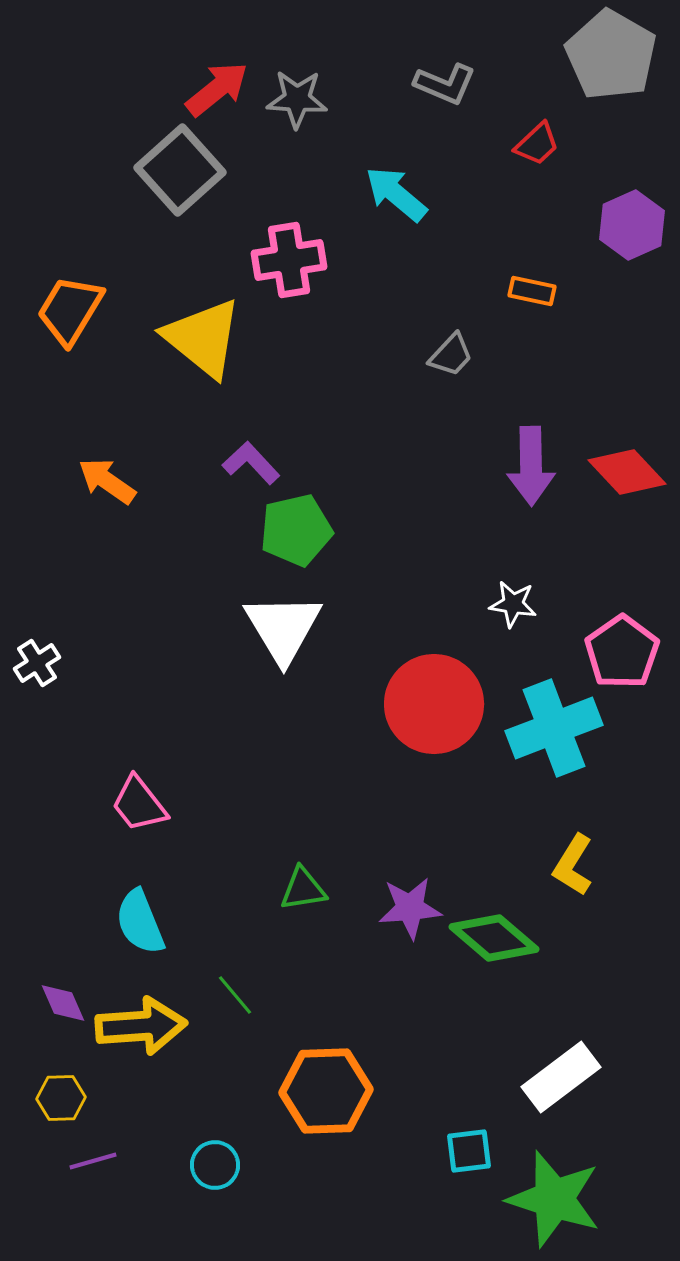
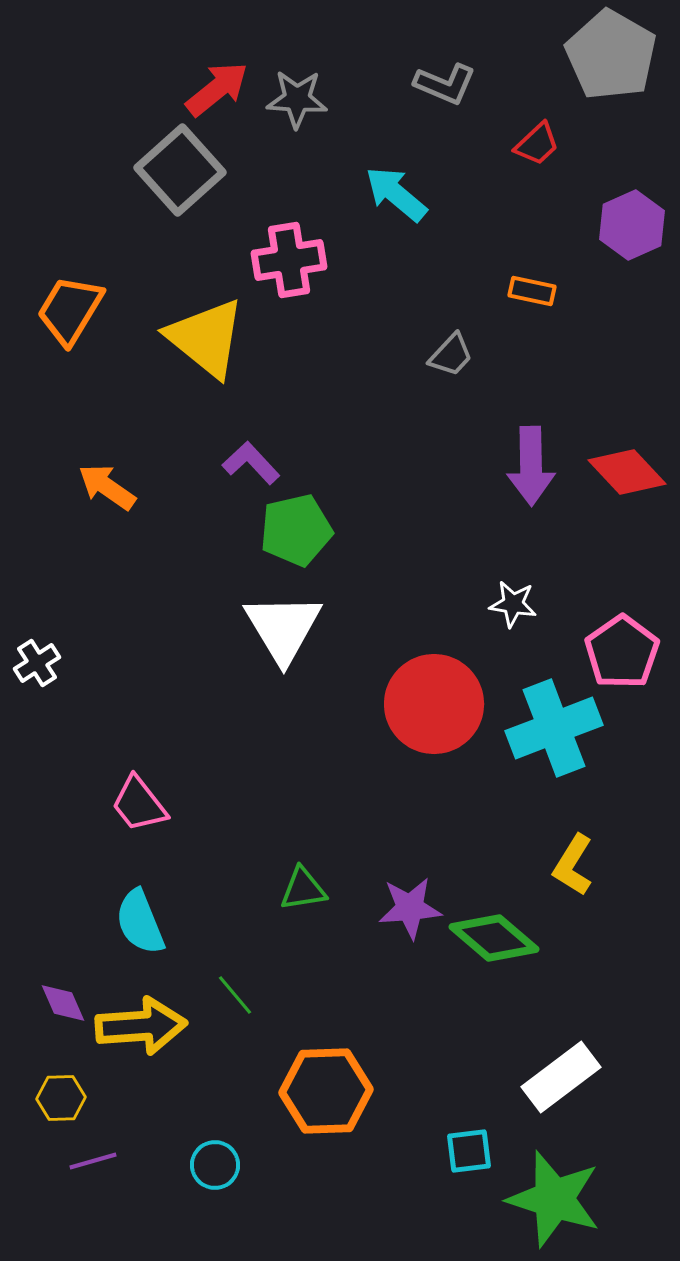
yellow triangle: moved 3 px right
orange arrow: moved 6 px down
